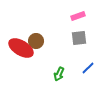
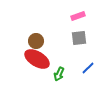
red ellipse: moved 16 px right, 11 px down
